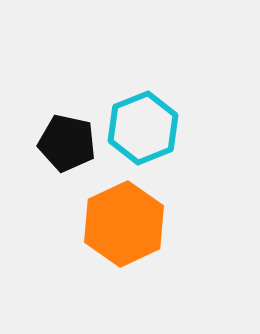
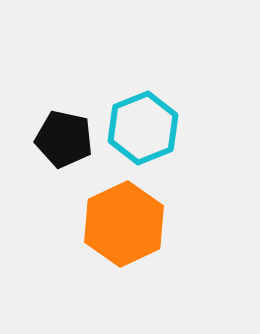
black pentagon: moved 3 px left, 4 px up
